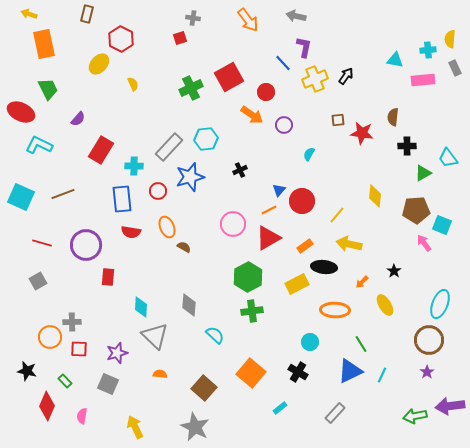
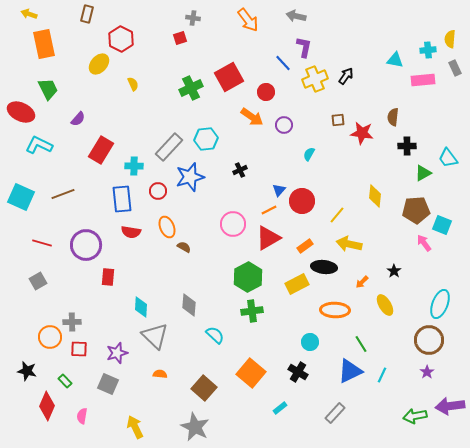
orange arrow at (252, 115): moved 2 px down
